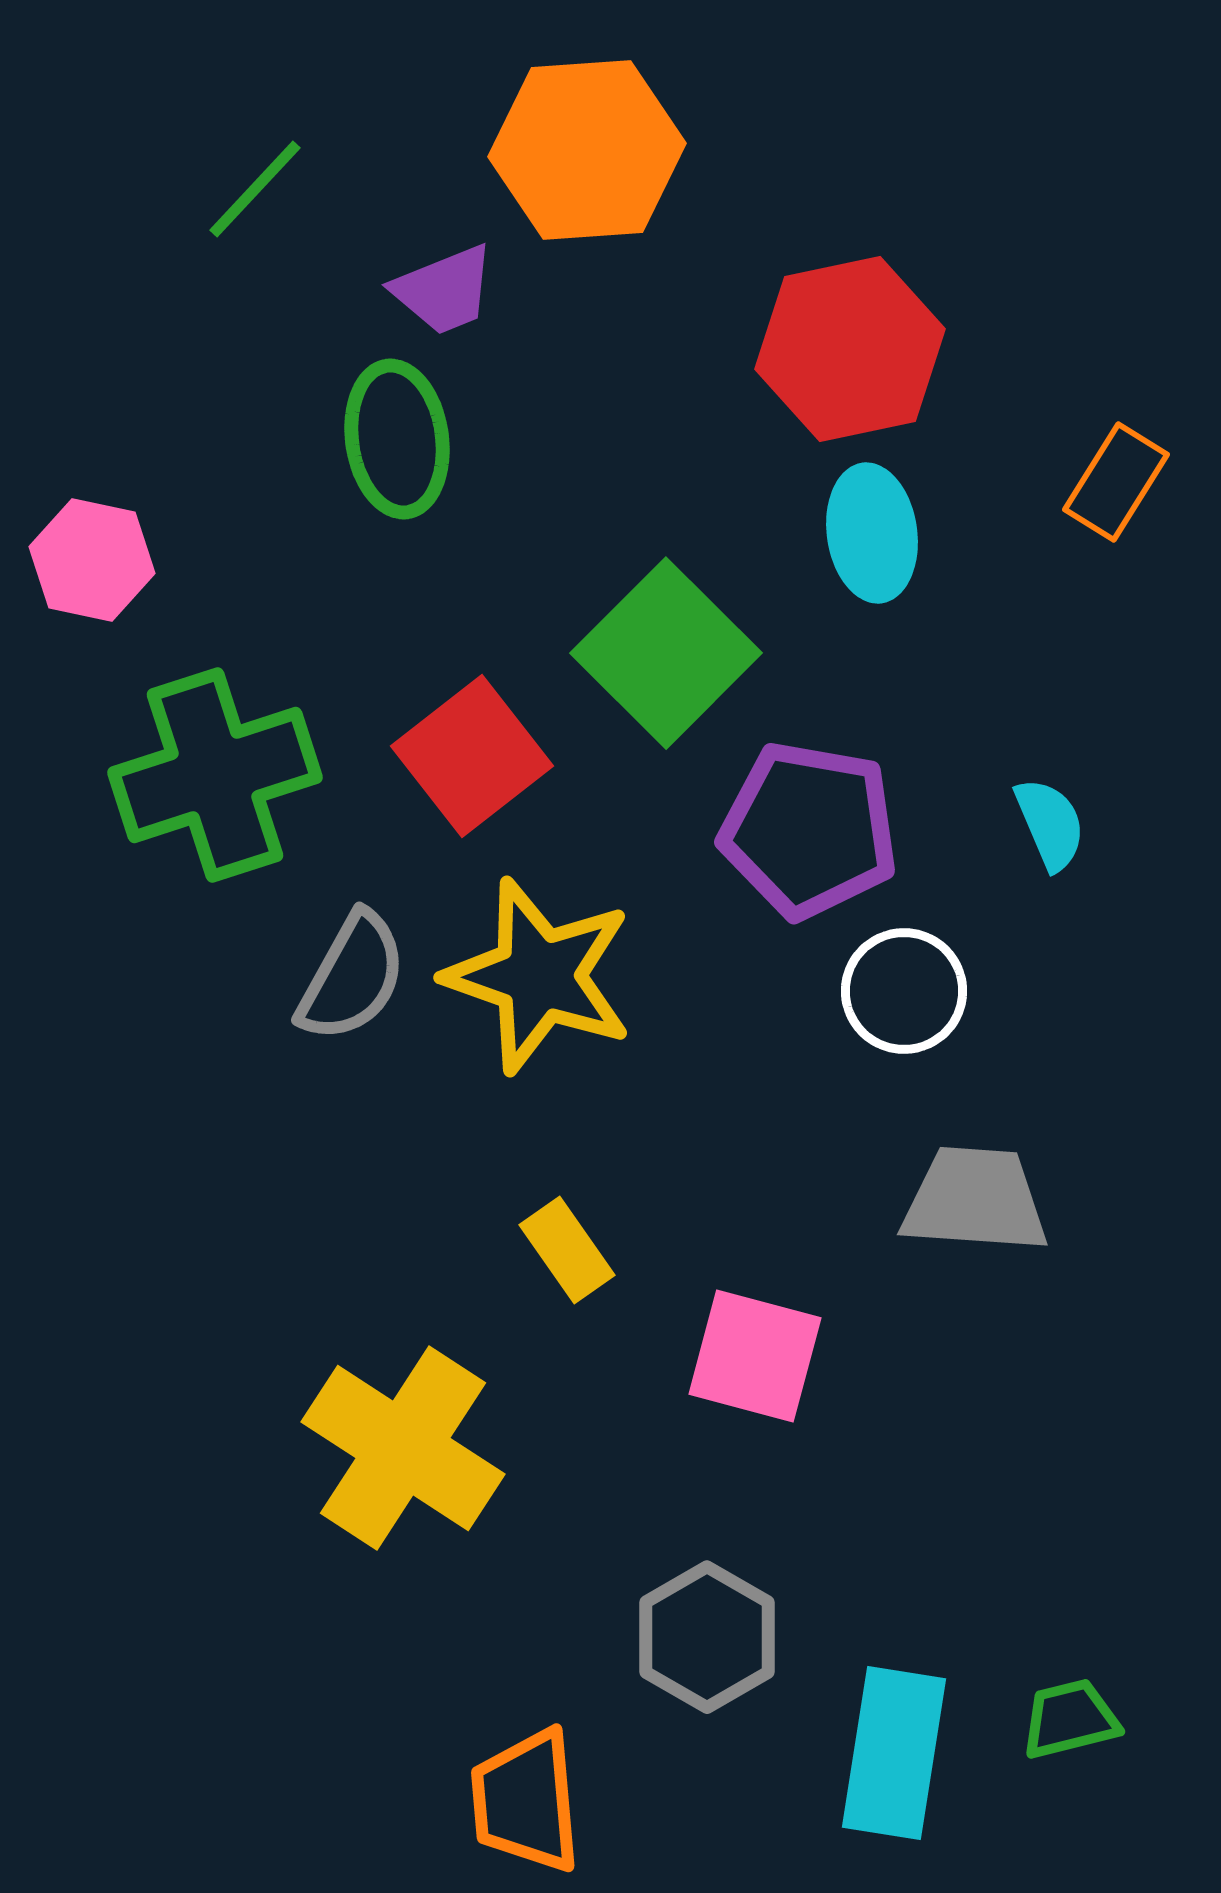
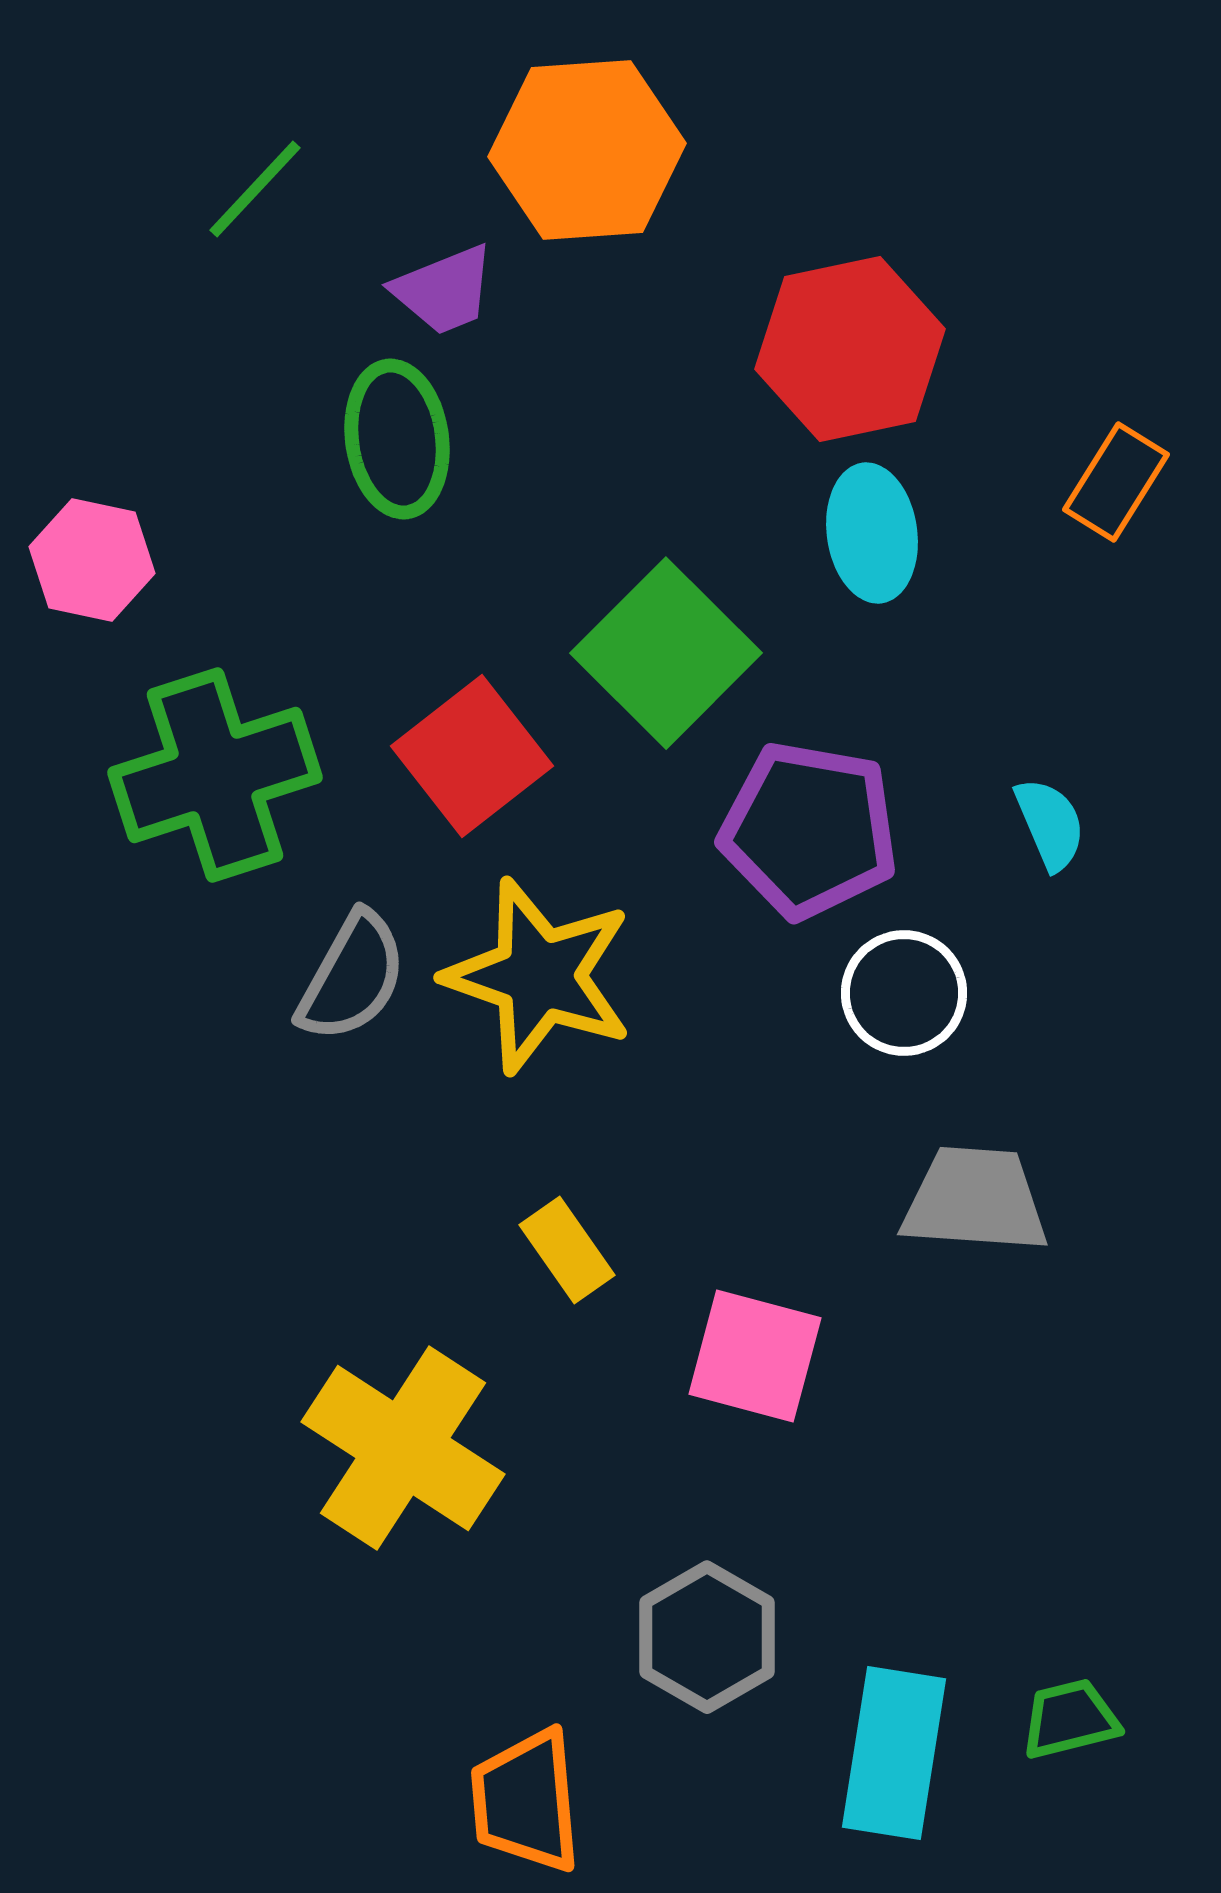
white circle: moved 2 px down
